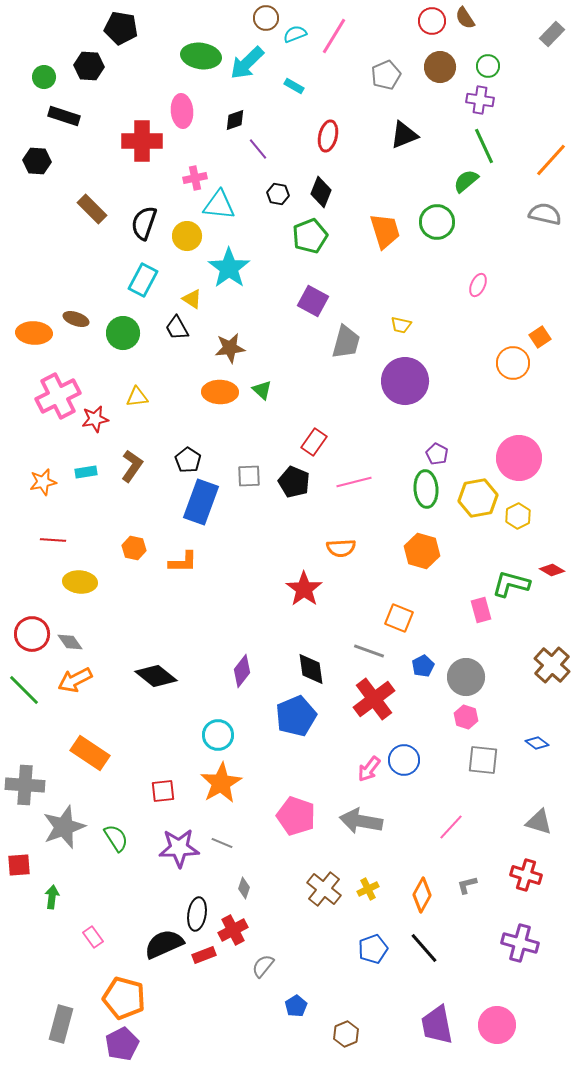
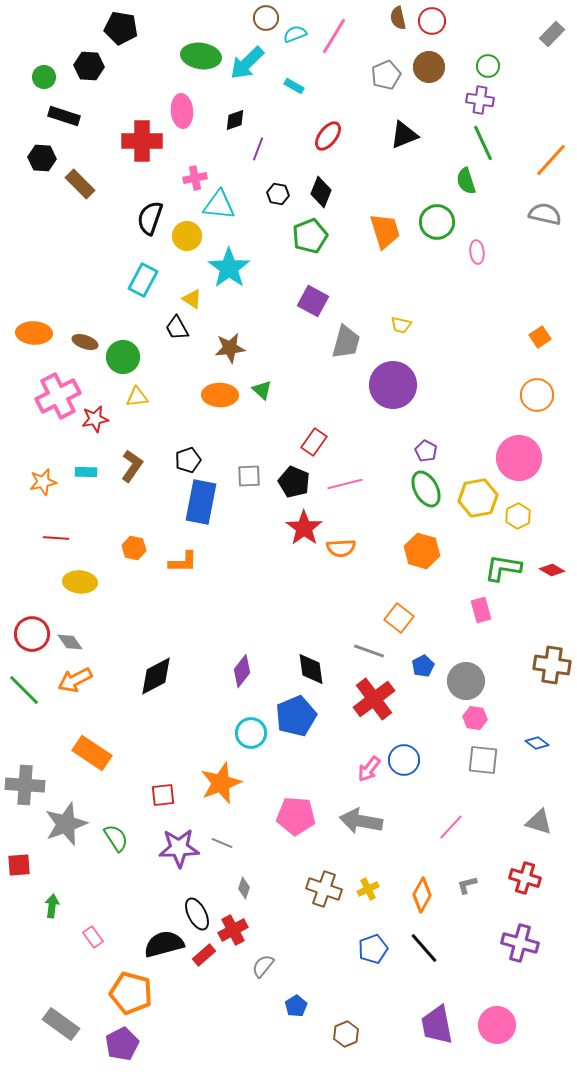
brown semicircle at (465, 18): moved 67 px left; rotated 20 degrees clockwise
brown circle at (440, 67): moved 11 px left
red ellipse at (328, 136): rotated 24 degrees clockwise
green line at (484, 146): moved 1 px left, 3 px up
purple line at (258, 149): rotated 60 degrees clockwise
black hexagon at (37, 161): moved 5 px right, 3 px up
green semicircle at (466, 181): rotated 68 degrees counterclockwise
brown rectangle at (92, 209): moved 12 px left, 25 px up
black semicircle at (144, 223): moved 6 px right, 5 px up
pink ellipse at (478, 285): moved 1 px left, 33 px up; rotated 30 degrees counterclockwise
brown ellipse at (76, 319): moved 9 px right, 23 px down
green circle at (123, 333): moved 24 px down
orange circle at (513, 363): moved 24 px right, 32 px down
purple circle at (405, 381): moved 12 px left, 4 px down
orange ellipse at (220, 392): moved 3 px down
purple pentagon at (437, 454): moved 11 px left, 3 px up
black pentagon at (188, 460): rotated 20 degrees clockwise
cyan rectangle at (86, 472): rotated 10 degrees clockwise
pink line at (354, 482): moved 9 px left, 2 px down
green ellipse at (426, 489): rotated 24 degrees counterclockwise
blue rectangle at (201, 502): rotated 9 degrees counterclockwise
red line at (53, 540): moved 3 px right, 2 px up
green L-shape at (511, 584): moved 8 px left, 16 px up; rotated 6 degrees counterclockwise
red star at (304, 589): moved 61 px up
orange square at (399, 618): rotated 16 degrees clockwise
brown cross at (552, 665): rotated 33 degrees counterclockwise
black diamond at (156, 676): rotated 66 degrees counterclockwise
gray circle at (466, 677): moved 4 px down
pink hexagon at (466, 717): moved 9 px right, 1 px down; rotated 10 degrees counterclockwise
cyan circle at (218, 735): moved 33 px right, 2 px up
orange rectangle at (90, 753): moved 2 px right
orange star at (221, 783): rotated 9 degrees clockwise
red square at (163, 791): moved 4 px down
pink pentagon at (296, 816): rotated 15 degrees counterclockwise
gray star at (64, 827): moved 2 px right, 3 px up
red cross at (526, 875): moved 1 px left, 3 px down
brown cross at (324, 889): rotated 20 degrees counterclockwise
green arrow at (52, 897): moved 9 px down
black ellipse at (197, 914): rotated 36 degrees counterclockwise
black semicircle at (164, 944): rotated 9 degrees clockwise
red rectangle at (204, 955): rotated 20 degrees counterclockwise
orange pentagon at (124, 998): moved 7 px right, 5 px up
gray rectangle at (61, 1024): rotated 69 degrees counterclockwise
